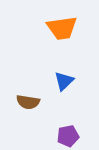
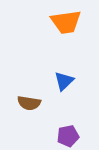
orange trapezoid: moved 4 px right, 6 px up
brown semicircle: moved 1 px right, 1 px down
